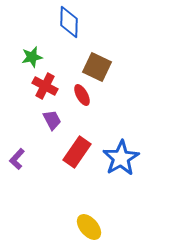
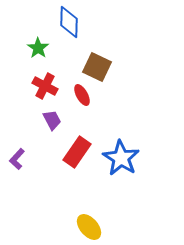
green star: moved 6 px right, 9 px up; rotated 25 degrees counterclockwise
blue star: rotated 9 degrees counterclockwise
